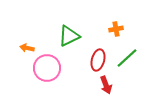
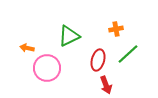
green line: moved 1 px right, 4 px up
